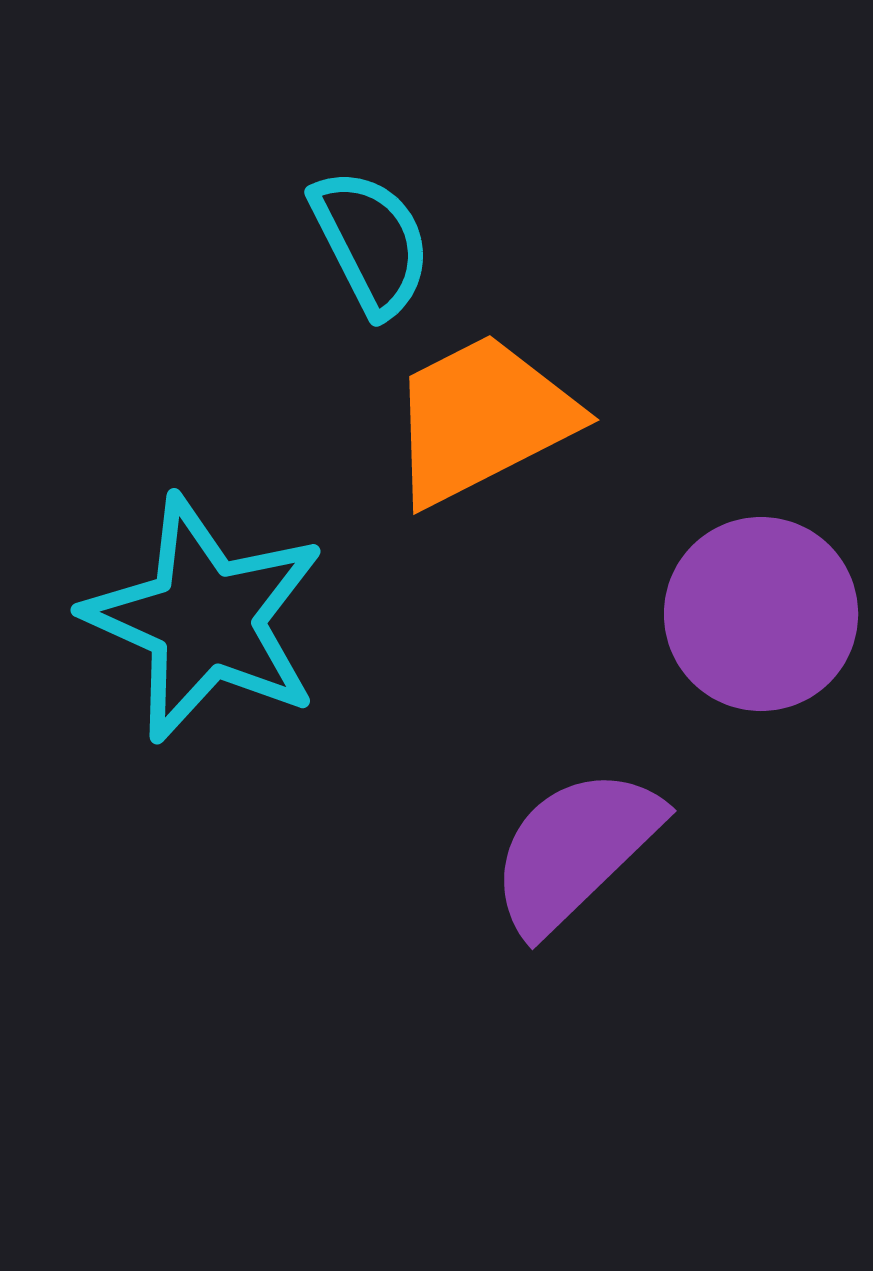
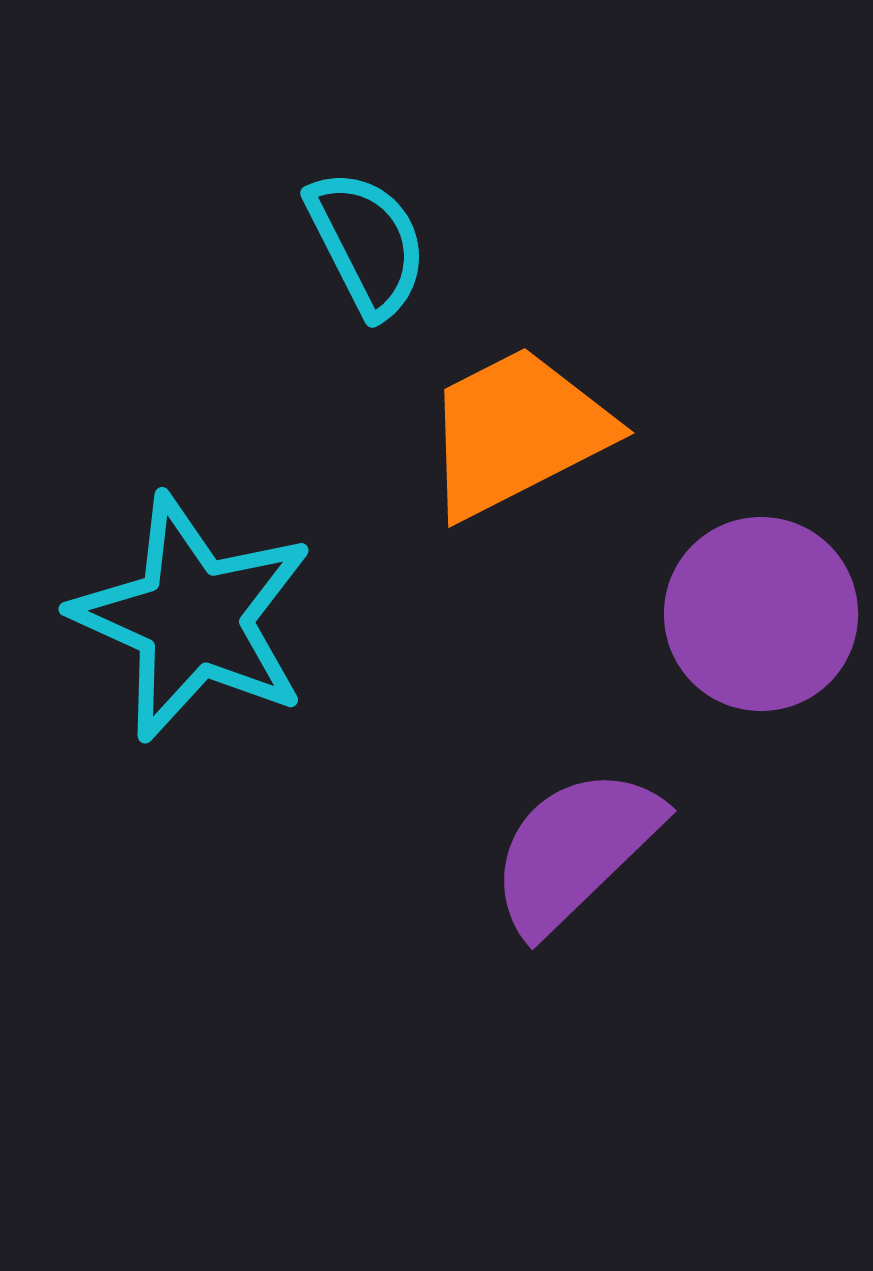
cyan semicircle: moved 4 px left, 1 px down
orange trapezoid: moved 35 px right, 13 px down
cyan star: moved 12 px left, 1 px up
